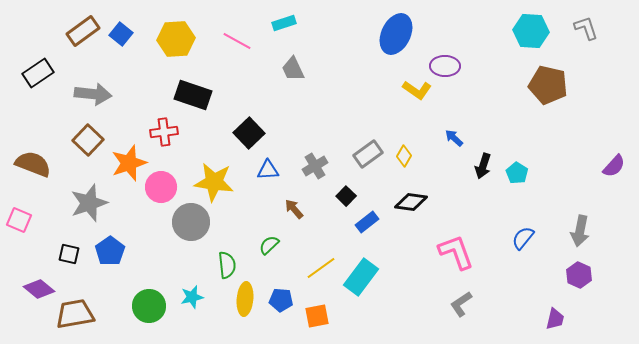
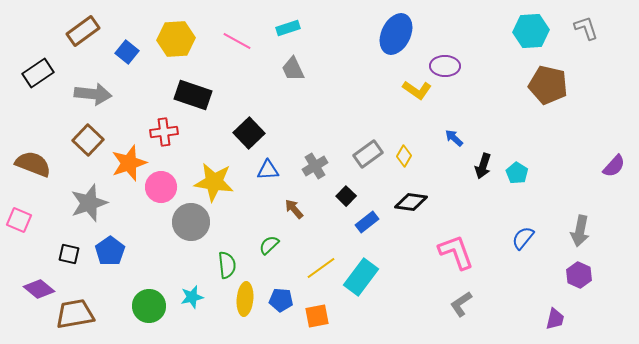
cyan rectangle at (284, 23): moved 4 px right, 5 px down
cyan hexagon at (531, 31): rotated 8 degrees counterclockwise
blue square at (121, 34): moved 6 px right, 18 px down
